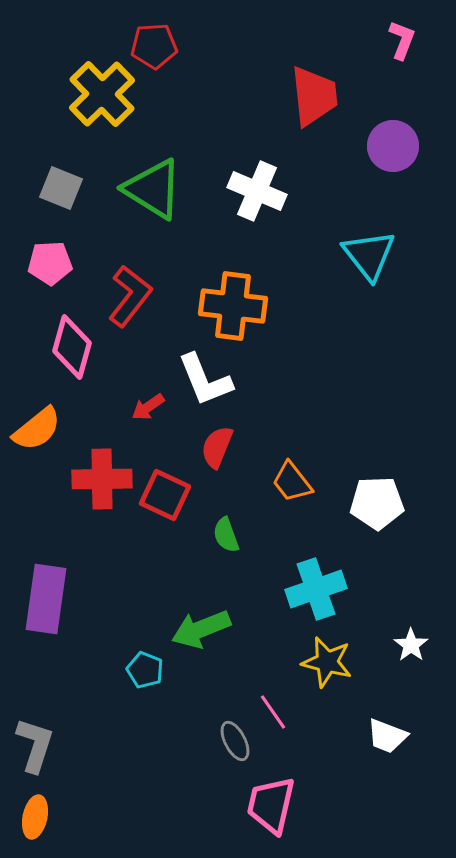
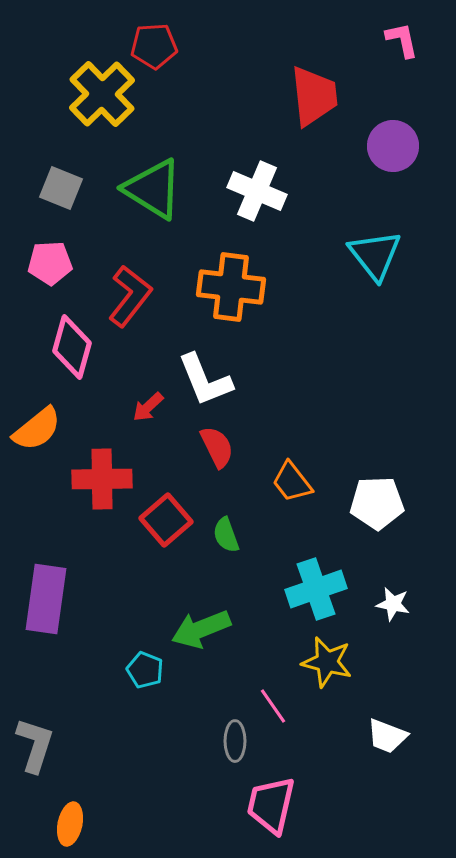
pink L-shape: rotated 33 degrees counterclockwise
cyan triangle: moved 6 px right
orange cross: moved 2 px left, 19 px up
red arrow: rotated 8 degrees counterclockwise
red semicircle: rotated 132 degrees clockwise
red square: moved 1 px right, 25 px down; rotated 24 degrees clockwise
white star: moved 18 px left, 41 px up; rotated 24 degrees counterclockwise
pink line: moved 6 px up
gray ellipse: rotated 27 degrees clockwise
orange ellipse: moved 35 px right, 7 px down
